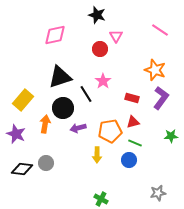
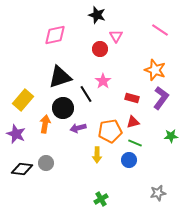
green cross: rotated 32 degrees clockwise
